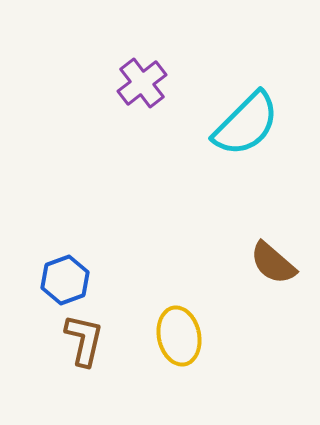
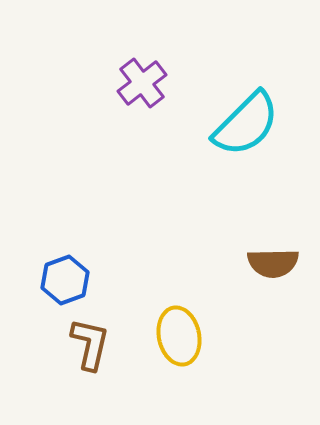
brown semicircle: rotated 42 degrees counterclockwise
brown L-shape: moved 6 px right, 4 px down
